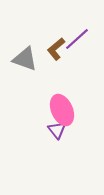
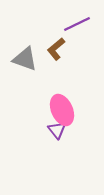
purple line: moved 15 px up; rotated 16 degrees clockwise
